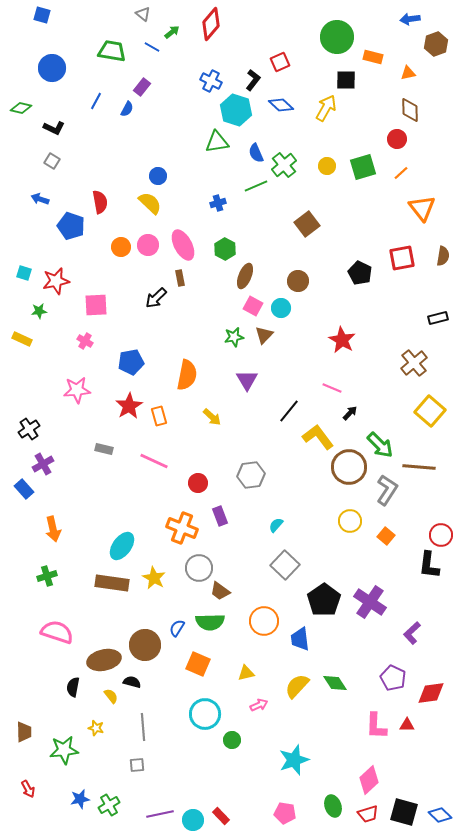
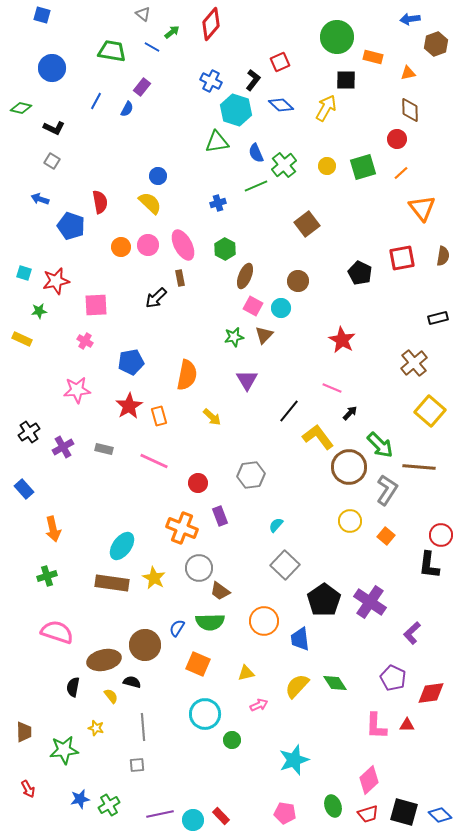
black cross at (29, 429): moved 3 px down
purple cross at (43, 464): moved 20 px right, 17 px up
